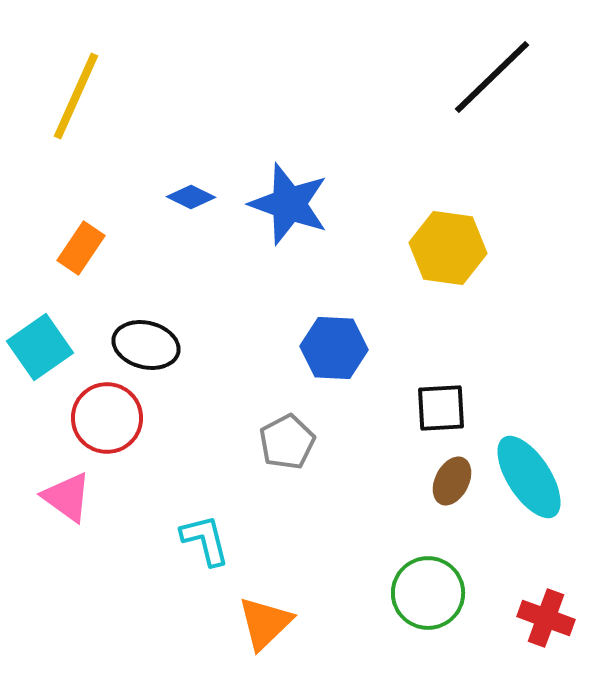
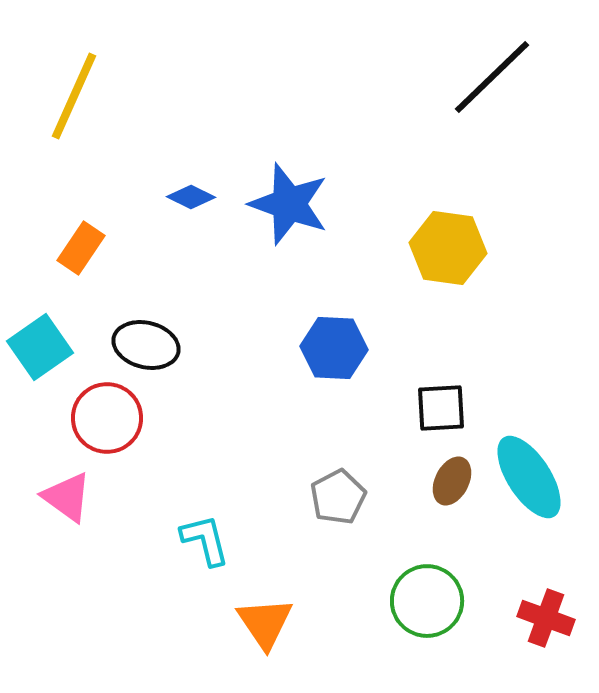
yellow line: moved 2 px left
gray pentagon: moved 51 px right, 55 px down
green circle: moved 1 px left, 8 px down
orange triangle: rotated 20 degrees counterclockwise
